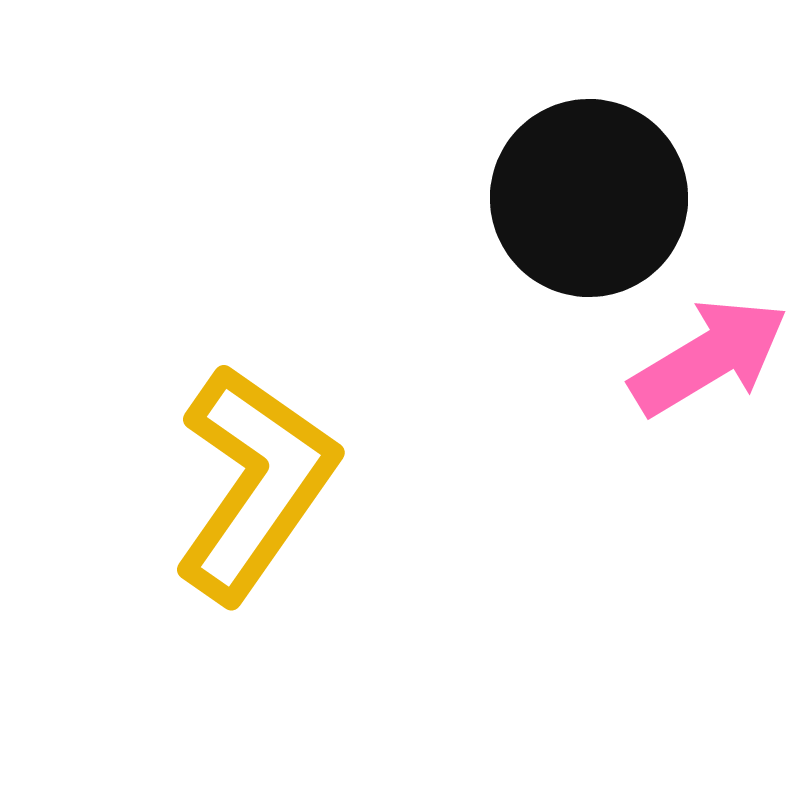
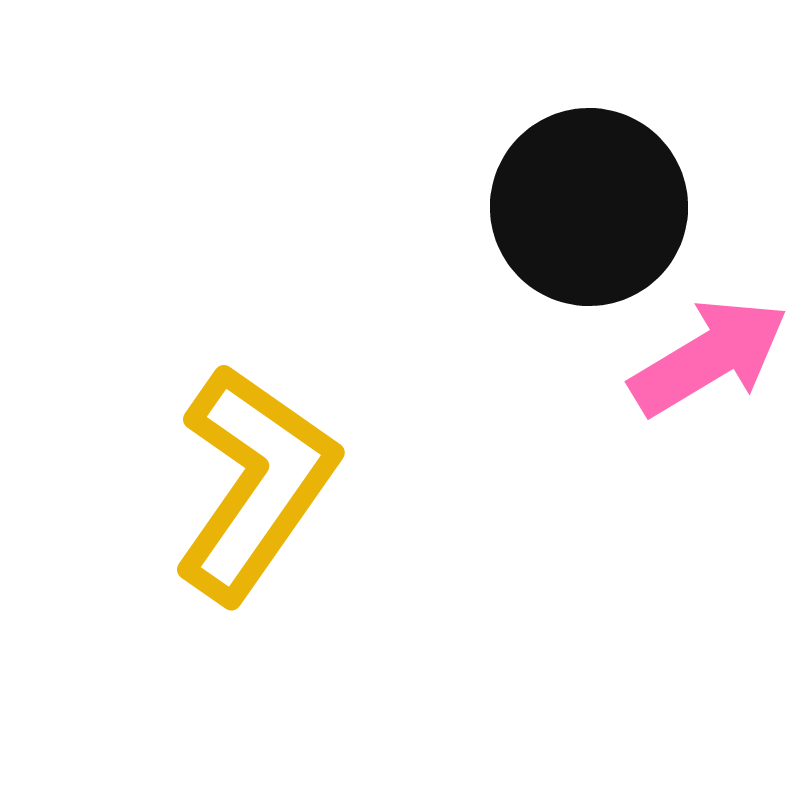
black circle: moved 9 px down
